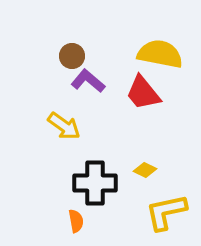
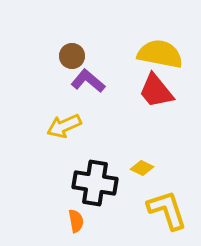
red trapezoid: moved 13 px right, 2 px up
yellow arrow: rotated 120 degrees clockwise
yellow diamond: moved 3 px left, 2 px up
black cross: rotated 9 degrees clockwise
yellow L-shape: moved 1 px right, 2 px up; rotated 84 degrees clockwise
